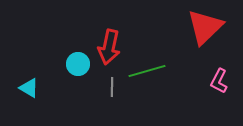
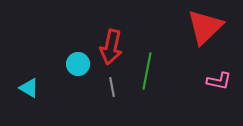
red arrow: moved 2 px right
green line: rotated 63 degrees counterclockwise
pink L-shape: rotated 105 degrees counterclockwise
gray line: rotated 12 degrees counterclockwise
